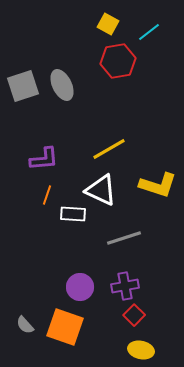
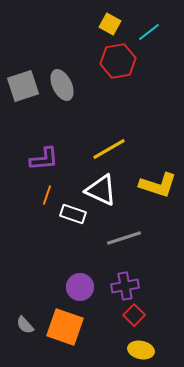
yellow square: moved 2 px right
white rectangle: rotated 15 degrees clockwise
